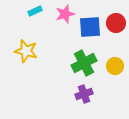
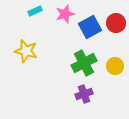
blue square: rotated 25 degrees counterclockwise
